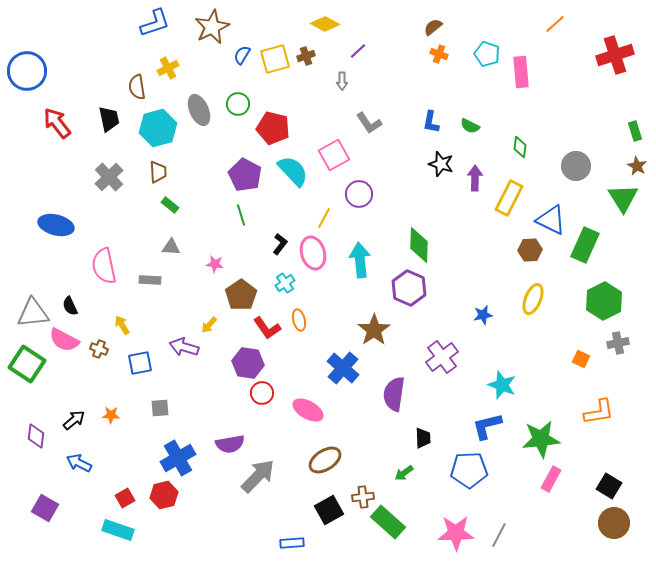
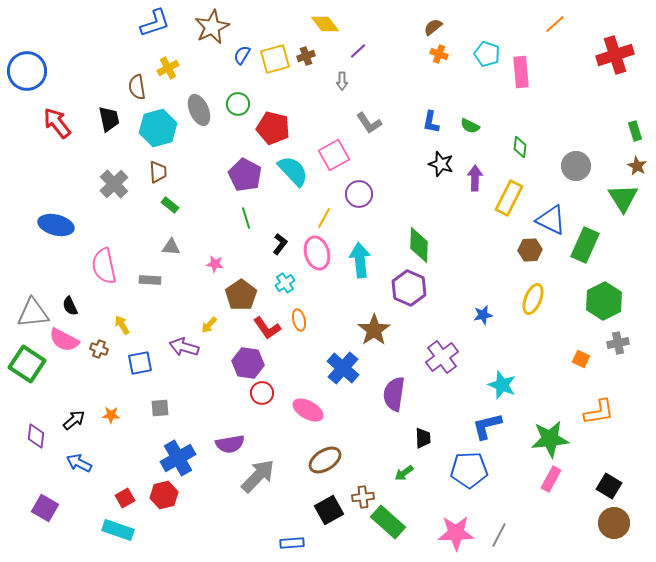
yellow diamond at (325, 24): rotated 24 degrees clockwise
gray cross at (109, 177): moved 5 px right, 7 px down
green line at (241, 215): moved 5 px right, 3 px down
pink ellipse at (313, 253): moved 4 px right
green star at (541, 439): moved 9 px right
